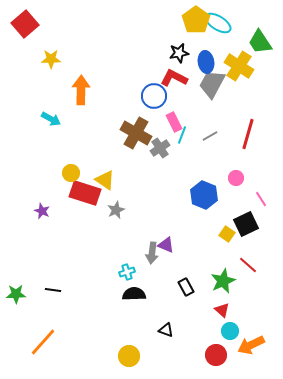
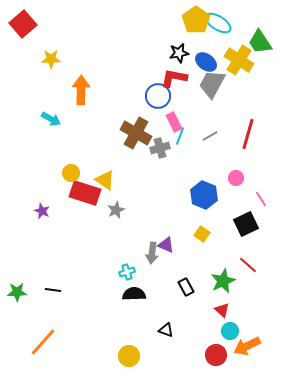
red square at (25, 24): moved 2 px left
blue ellipse at (206, 62): rotated 45 degrees counterclockwise
yellow cross at (239, 66): moved 6 px up
red L-shape at (174, 78): rotated 16 degrees counterclockwise
blue circle at (154, 96): moved 4 px right
cyan line at (182, 135): moved 2 px left, 1 px down
gray cross at (160, 148): rotated 18 degrees clockwise
yellow square at (227, 234): moved 25 px left
green star at (16, 294): moved 1 px right, 2 px up
orange arrow at (251, 345): moved 4 px left, 1 px down
